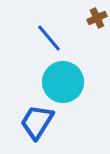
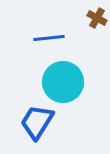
brown cross: rotated 36 degrees counterclockwise
blue line: rotated 56 degrees counterclockwise
